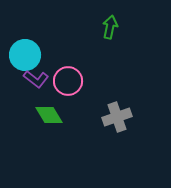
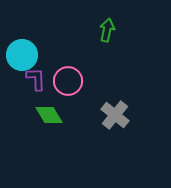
green arrow: moved 3 px left, 3 px down
cyan circle: moved 3 px left
purple L-shape: rotated 130 degrees counterclockwise
gray cross: moved 2 px left, 2 px up; rotated 32 degrees counterclockwise
